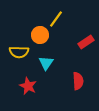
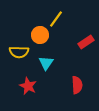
red semicircle: moved 1 px left, 4 px down
